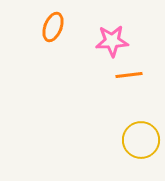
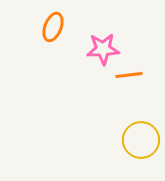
pink star: moved 9 px left, 8 px down
